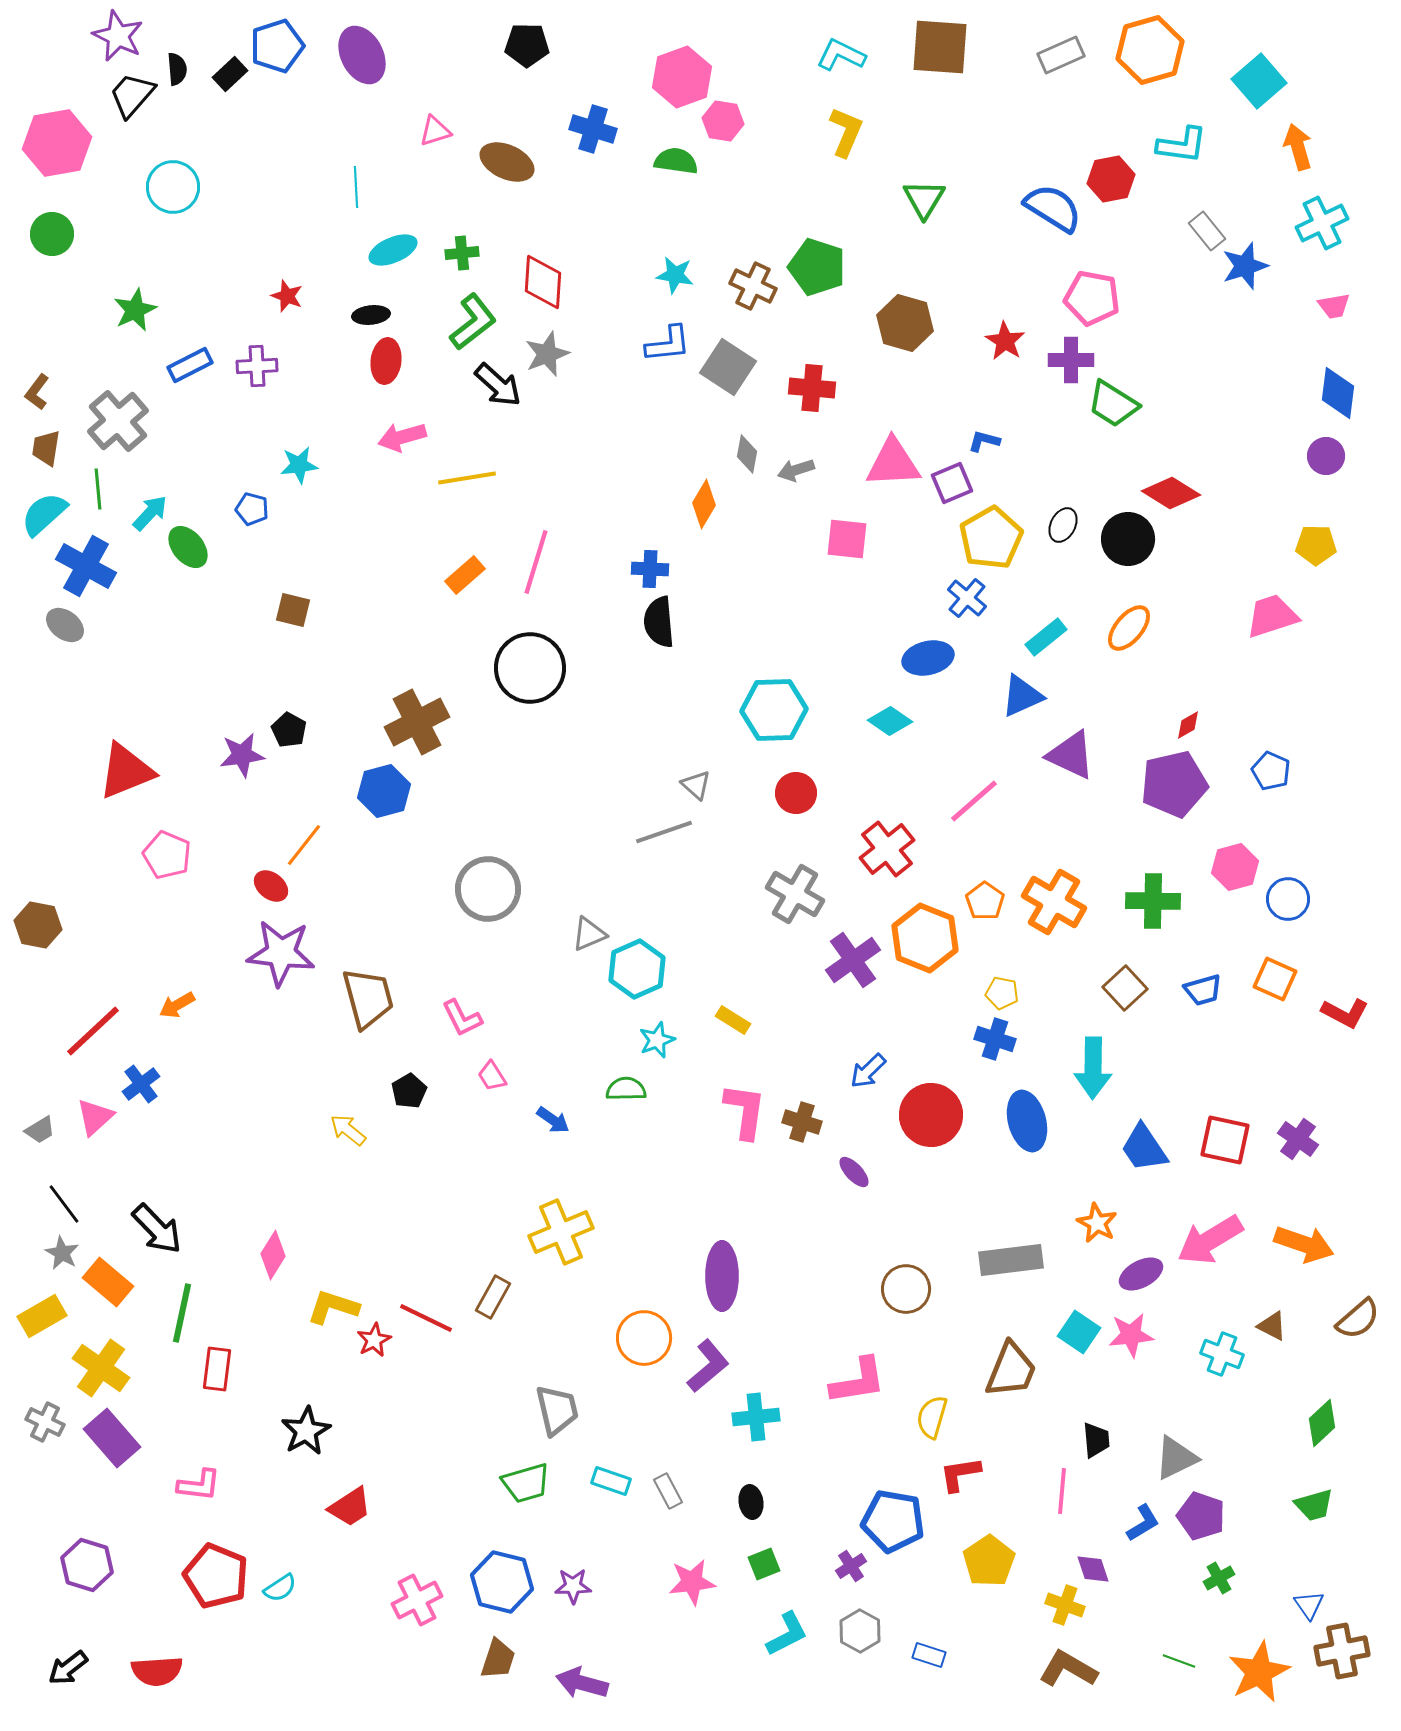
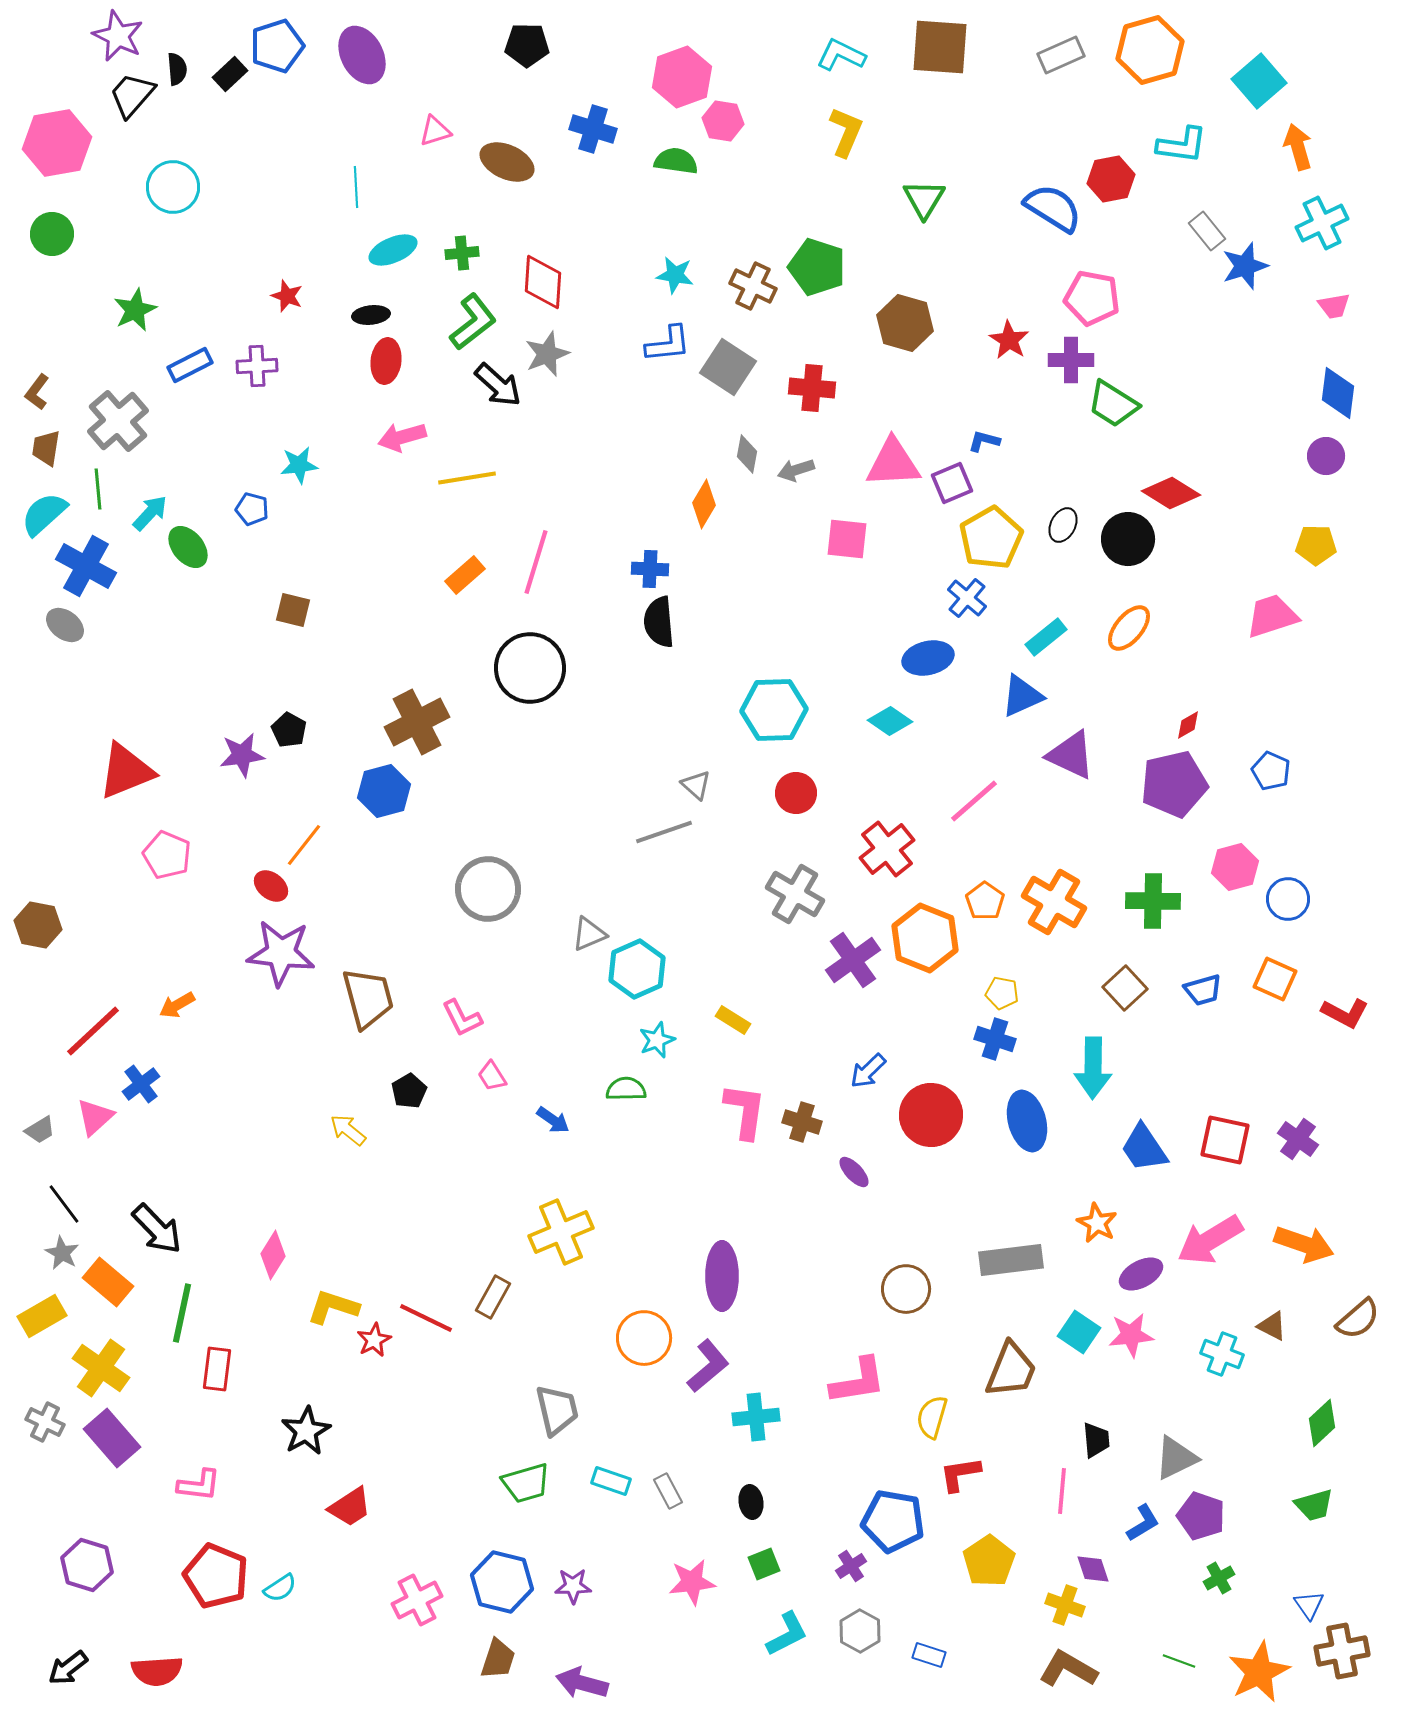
red star at (1005, 341): moved 4 px right, 1 px up
